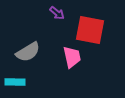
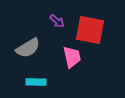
purple arrow: moved 8 px down
gray semicircle: moved 4 px up
cyan rectangle: moved 21 px right
